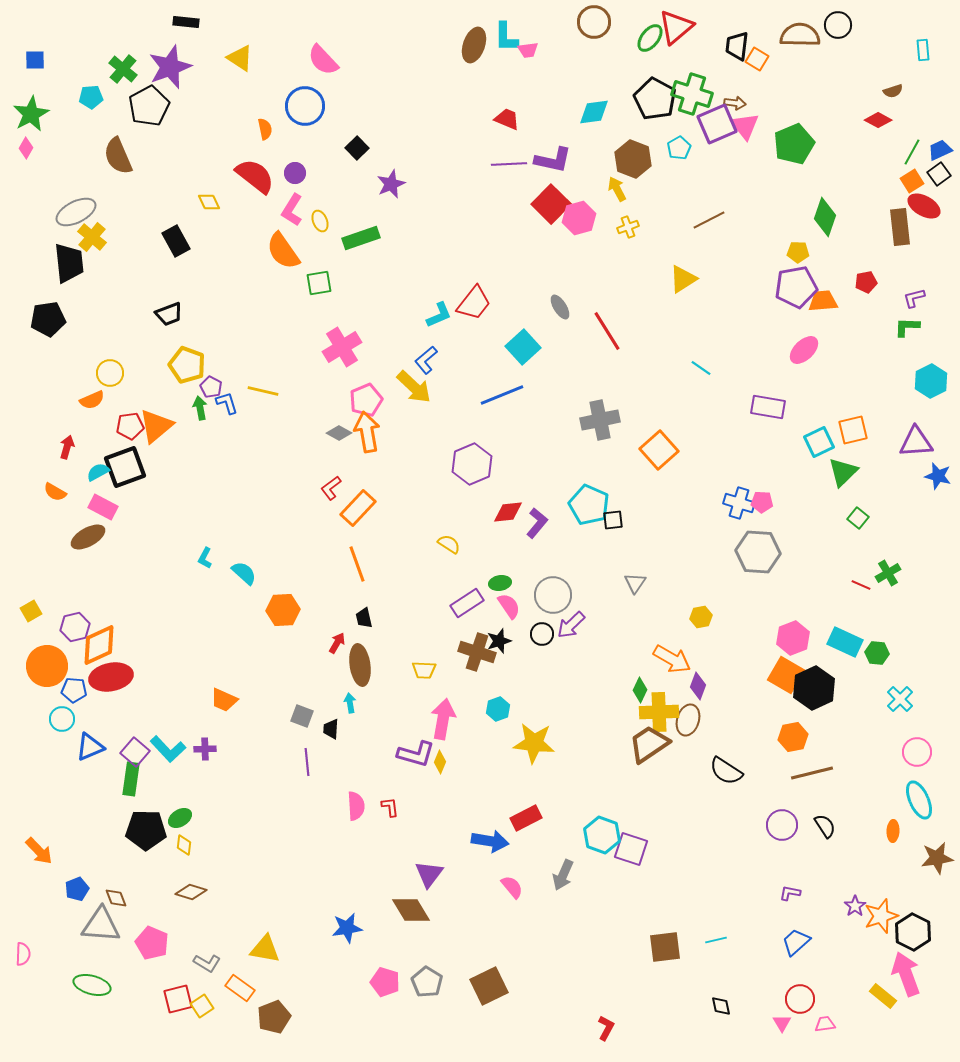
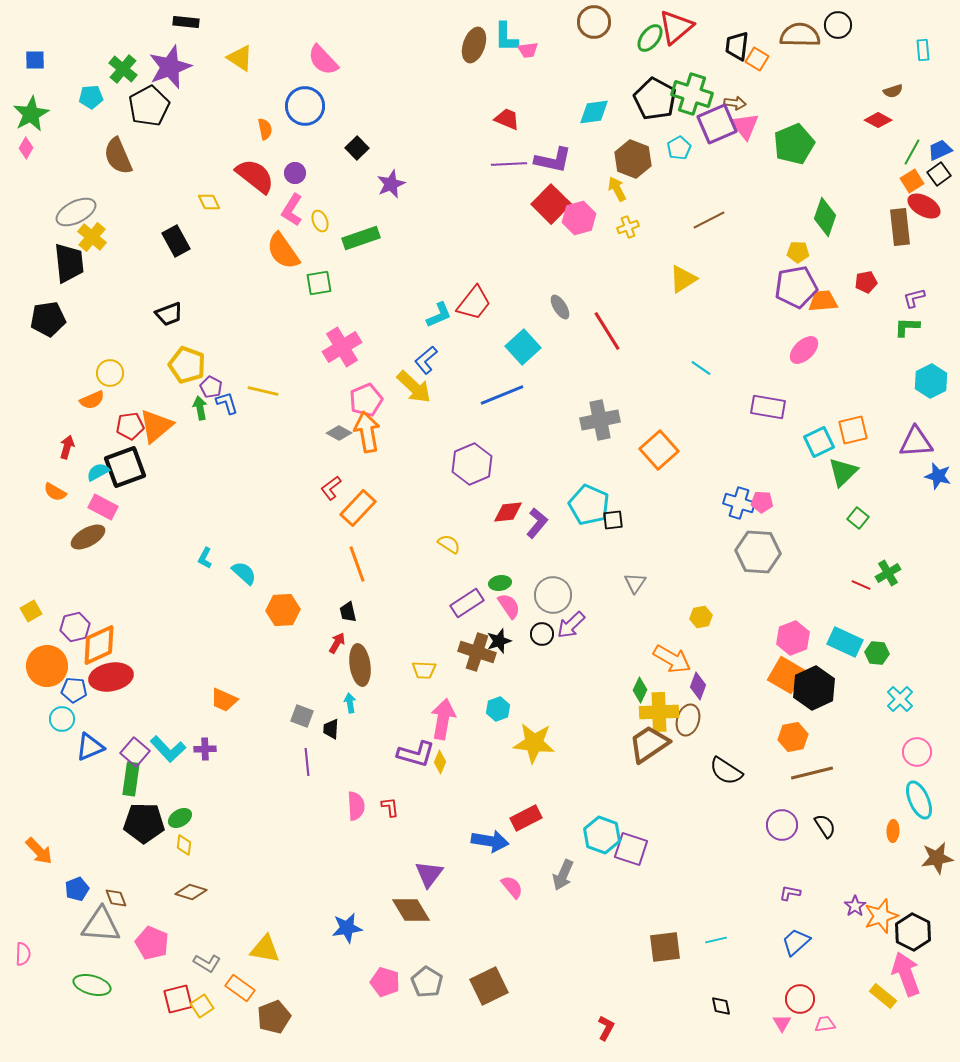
black trapezoid at (364, 618): moved 16 px left, 6 px up
black pentagon at (146, 830): moved 2 px left, 7 px up
